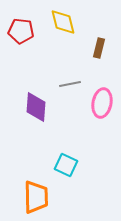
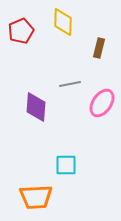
yellow diamond: rotated 16 degrees clockwise
red pentagon: rotated 30 degrees counterclockwise
pink ellipse: rotated 24 degrees clockwise
cyan square: rotated 25 degrees counterclockwise
orange trapezoid: rotated 88 degrees clockwise
